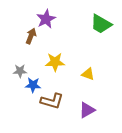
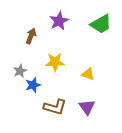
purple star: moved 13 px right, 2 px down
green trapezoid: rotated 60 degrees counterclockwise
gray star: rotated 24 degrees counterclockwise
blue star: rotated 21 degrees counterclockwise
brown L-shape: moved 3 px right, 6 px down
purple triangle: moved 3 px up; rotated 36 degrees counterclockwise
